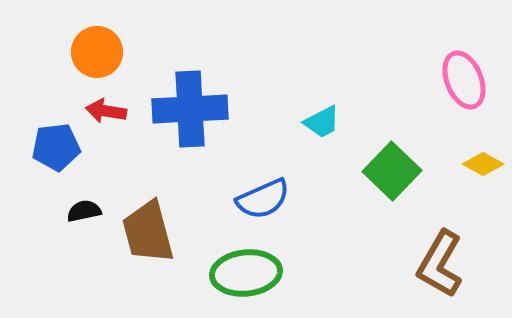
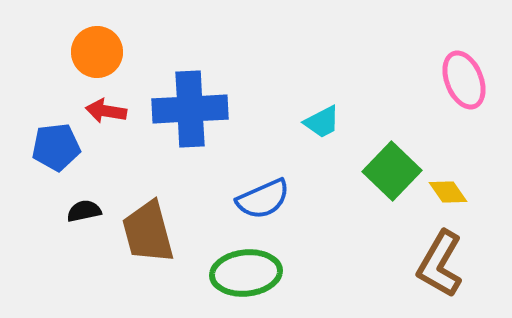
yellow diamond: moved 35 px left, 28 px down; rotated 27 degrees clockwise
